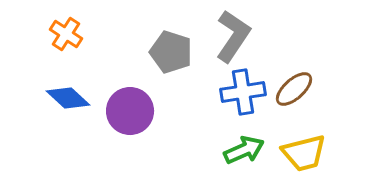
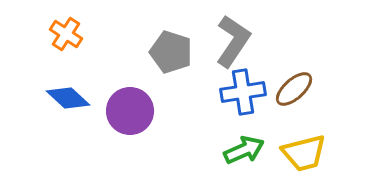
gray L-shape: moved 5 px down
